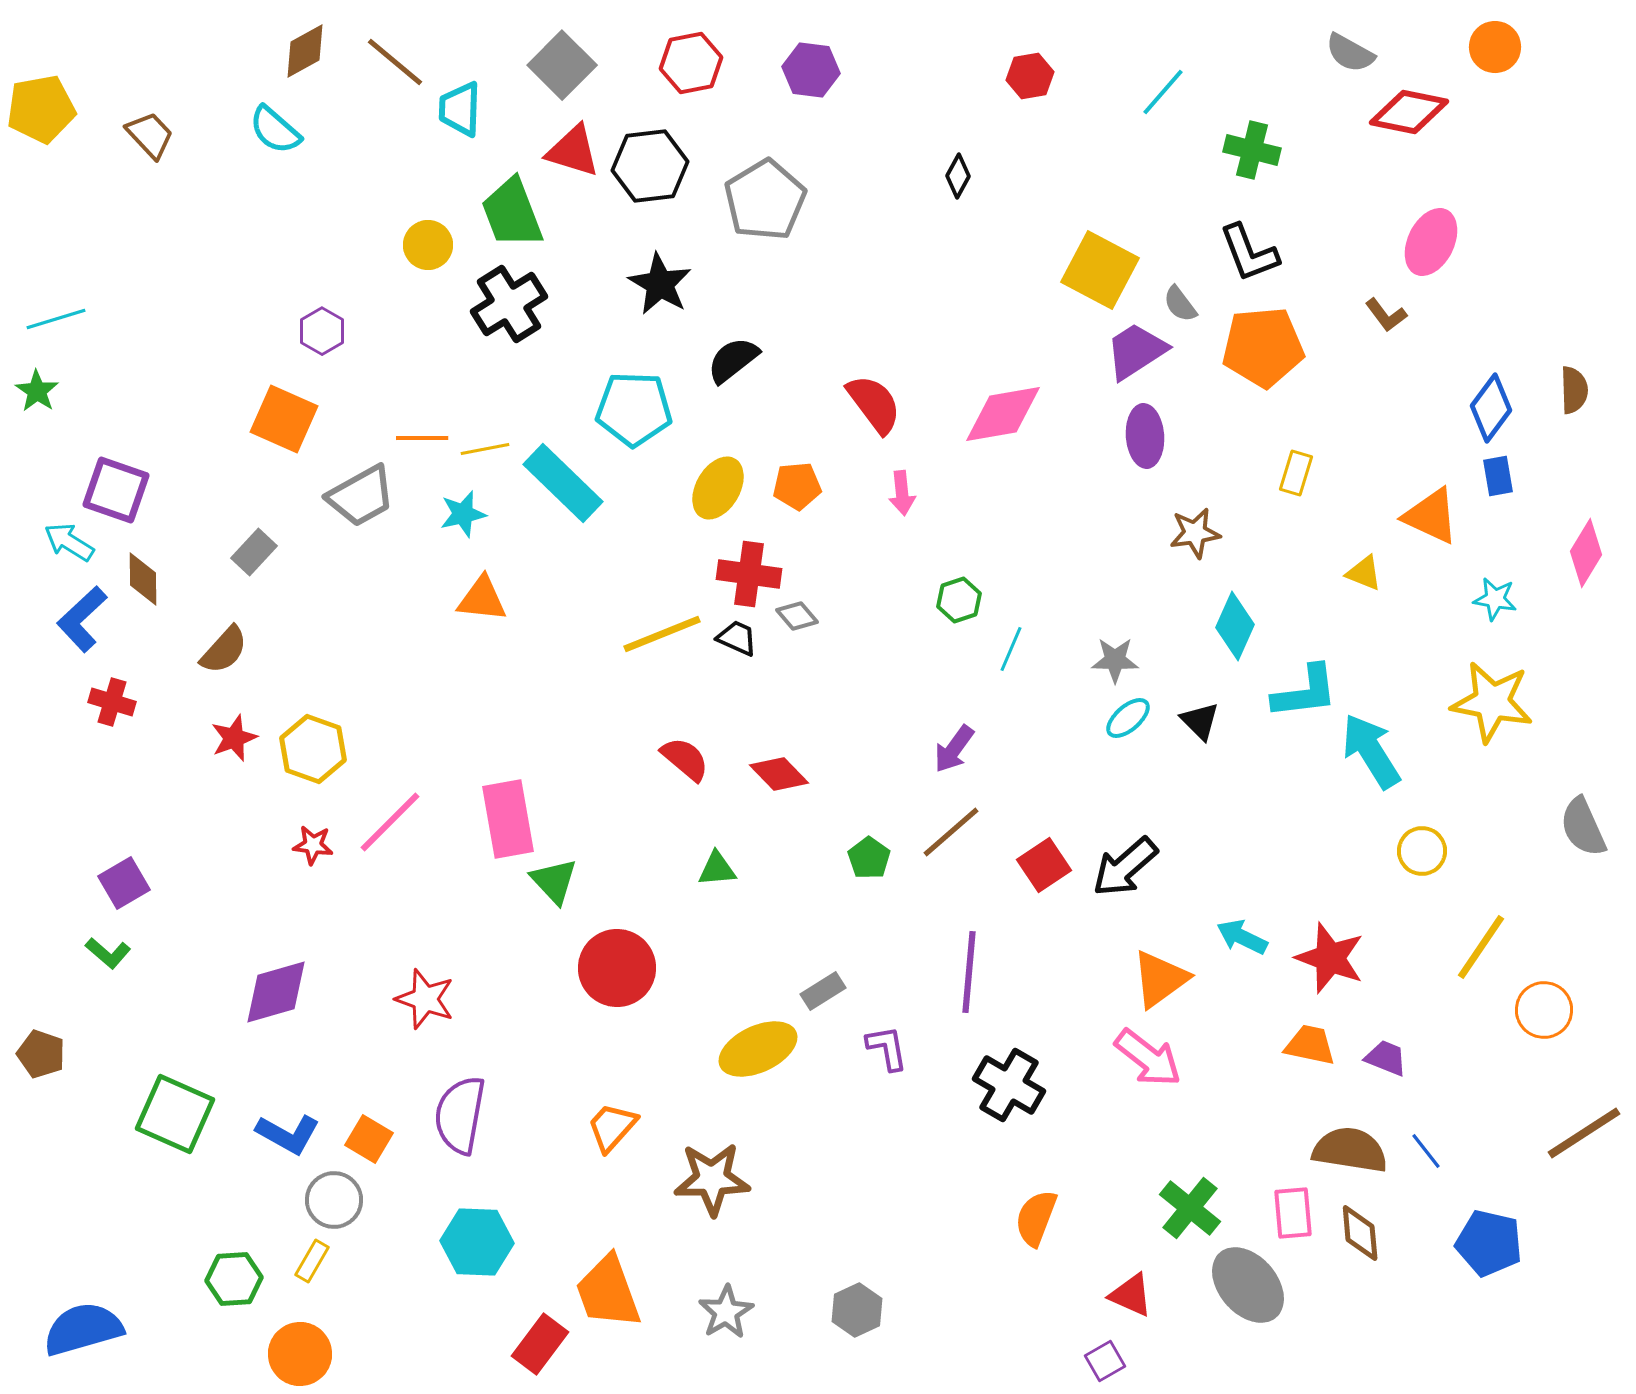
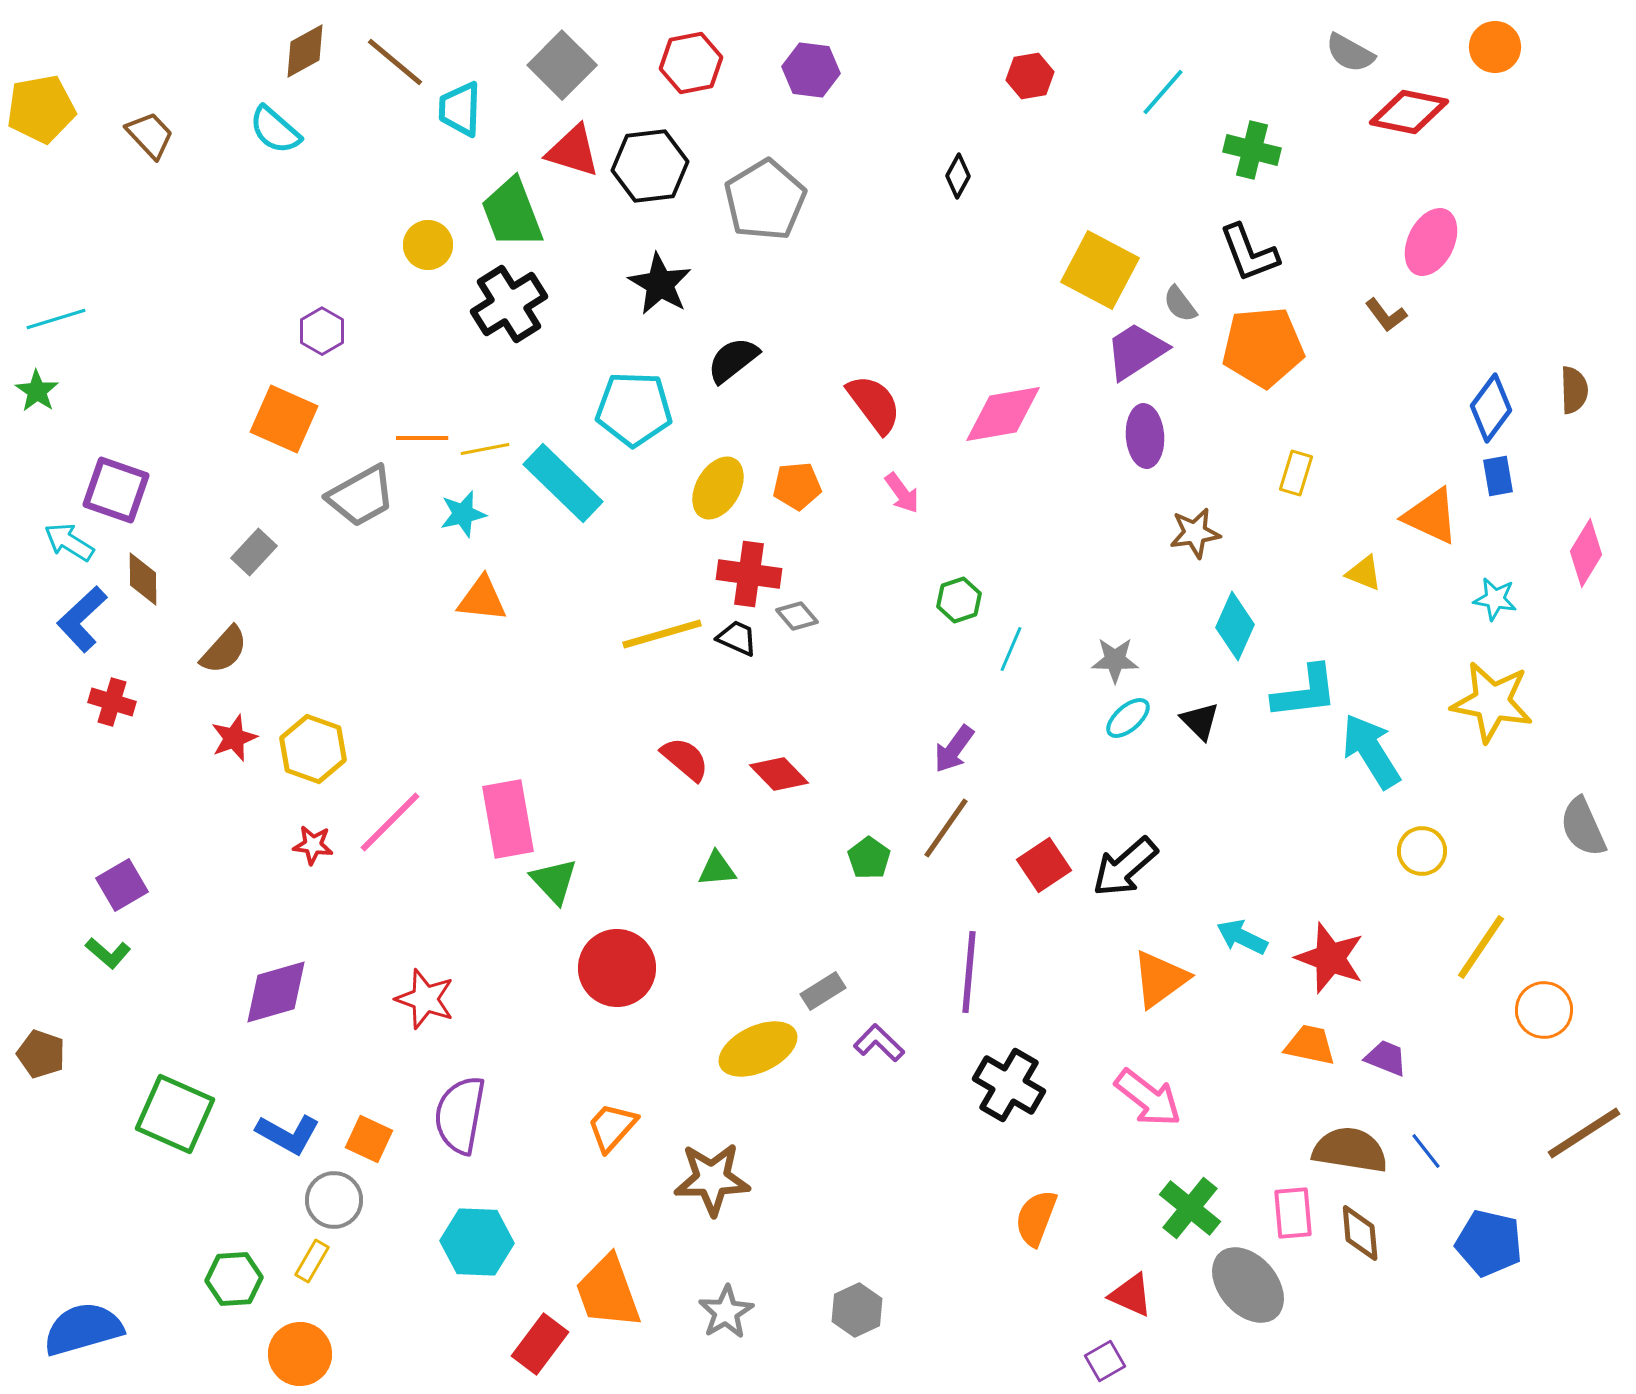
pink arrow at (902, 493): rotated 30 degrees counterclockwise
yellow line at (662, 634): rotated 6 degrees clockwise
brown line at (951, 832): moved 5 px left, 4 px up; rotated 14 degrees counterclockwise
purple square at (124, 883): moved 2 px left, 2 px down
purple L-shape at (887, 1048): moved 8 px left, 5 px up; rotated 36 degrees counterclockwise
pink arrow at (1148, 1058): moved 40 px down
orange square at (369, 1139): rotated 6 degrees counterclockwise
